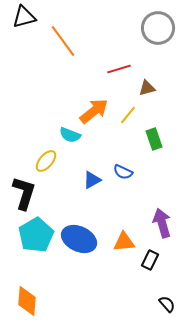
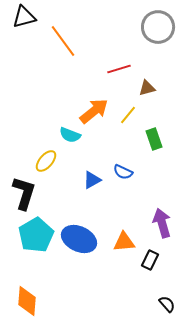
gray circle: moved 1 px up
